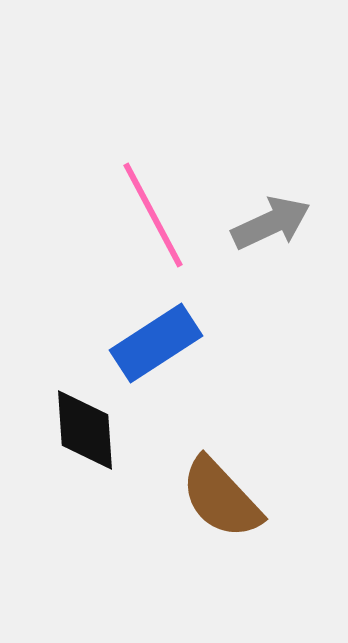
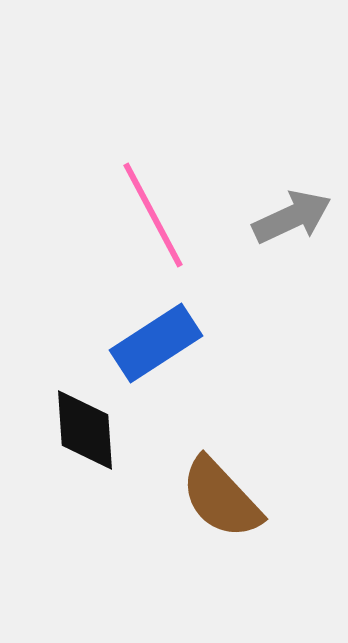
gray arrow: moved 21 px right, 6 px up
